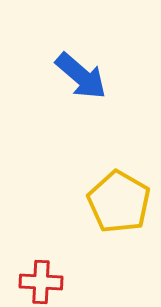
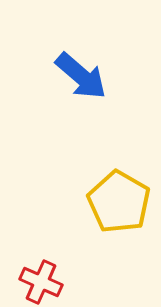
red cross: rotated 21 degrees clockwise
